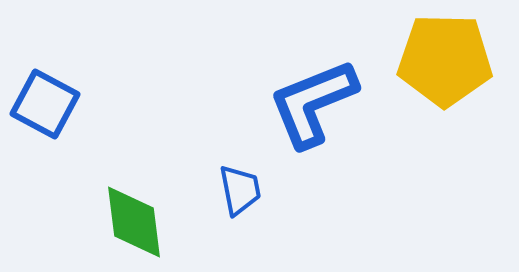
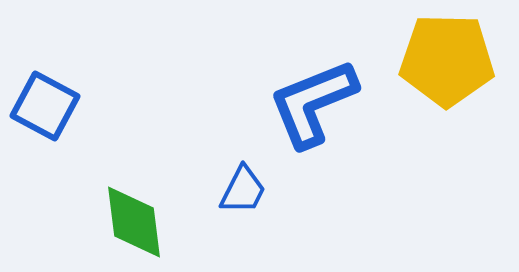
yellow pentagon: moved 2 px right
blue square: moved 2 px down
blue trapezoid: moved 3 px right; rotated 38 degrees clockwise
